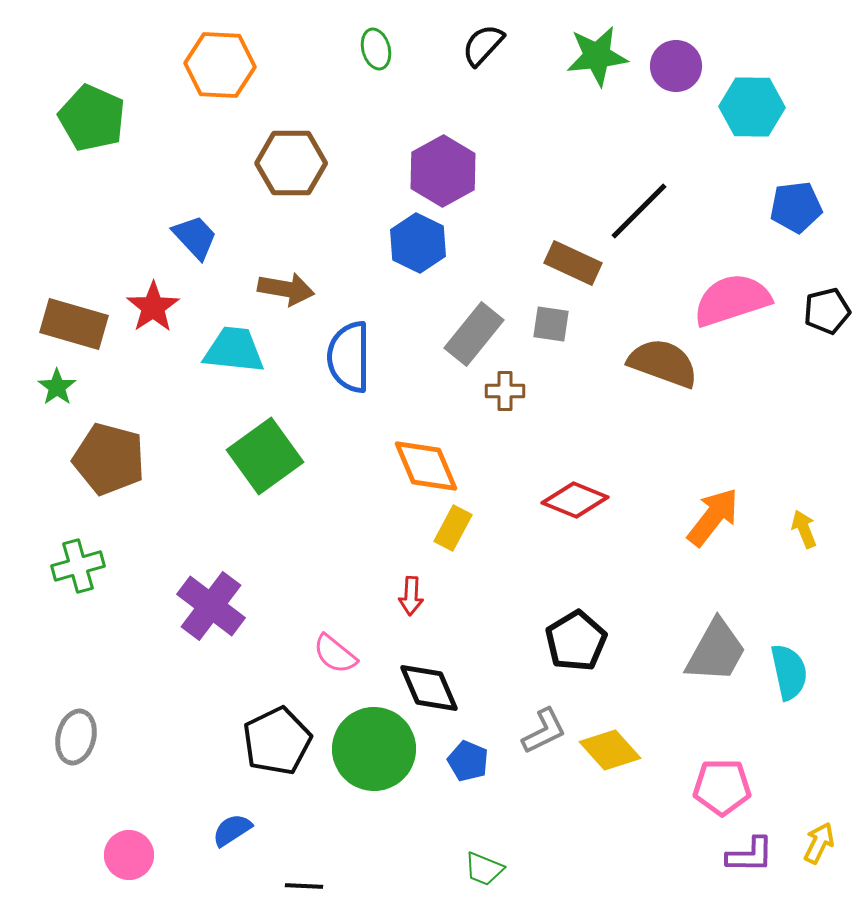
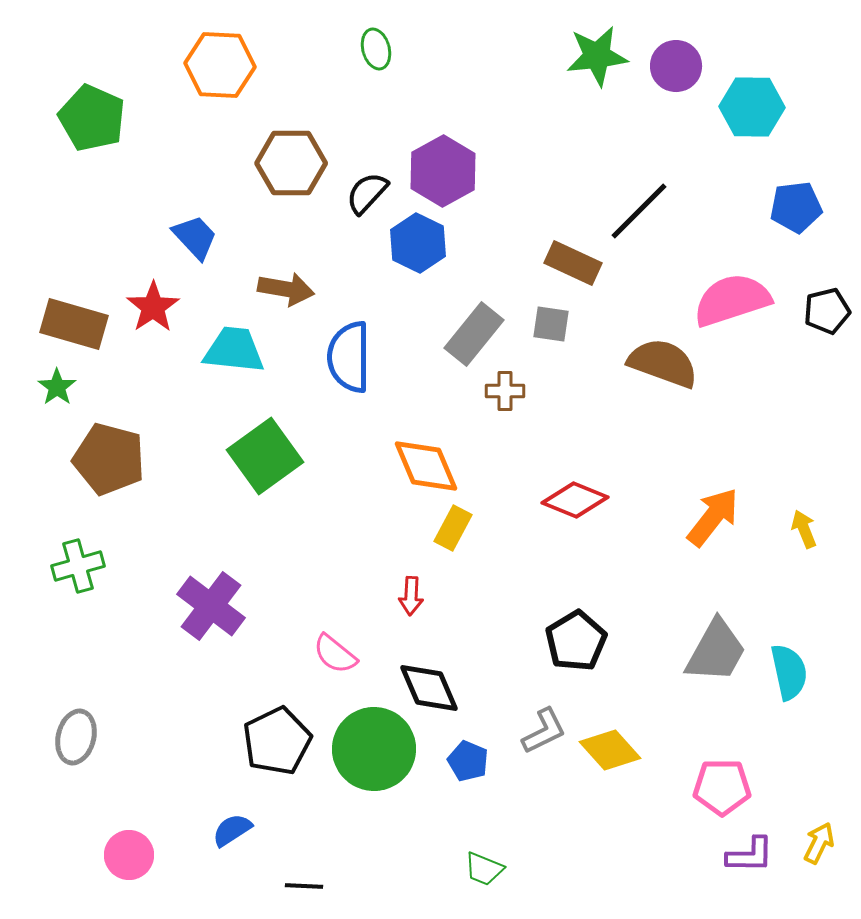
black semicircle at (483, 45): moved 116 px left, 148 px down
